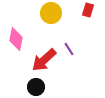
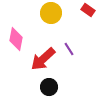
red rectangle: rotated 72 degrees counterclockwise
red arrow: moved 1 px left, 1 px up
black circle: moved 13 px right
